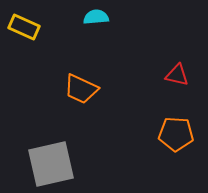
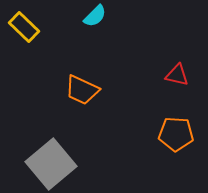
cyan semicircle: moved 1 px left, 1 px up; rotated 140 degrees clockwise
yellow rectangle: rotated 20 degrees clockwise
orange trapezoid: moved 1 px right, 1 px down
gray square: rotated 27 degrees counterclockwise
